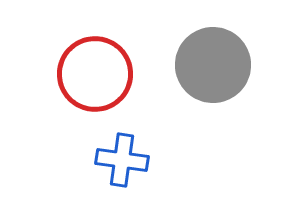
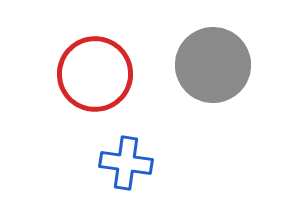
blue cross: moved 4 px right, 3 px down
